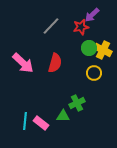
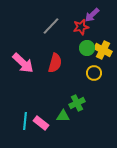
green circle: moved 2 px left
